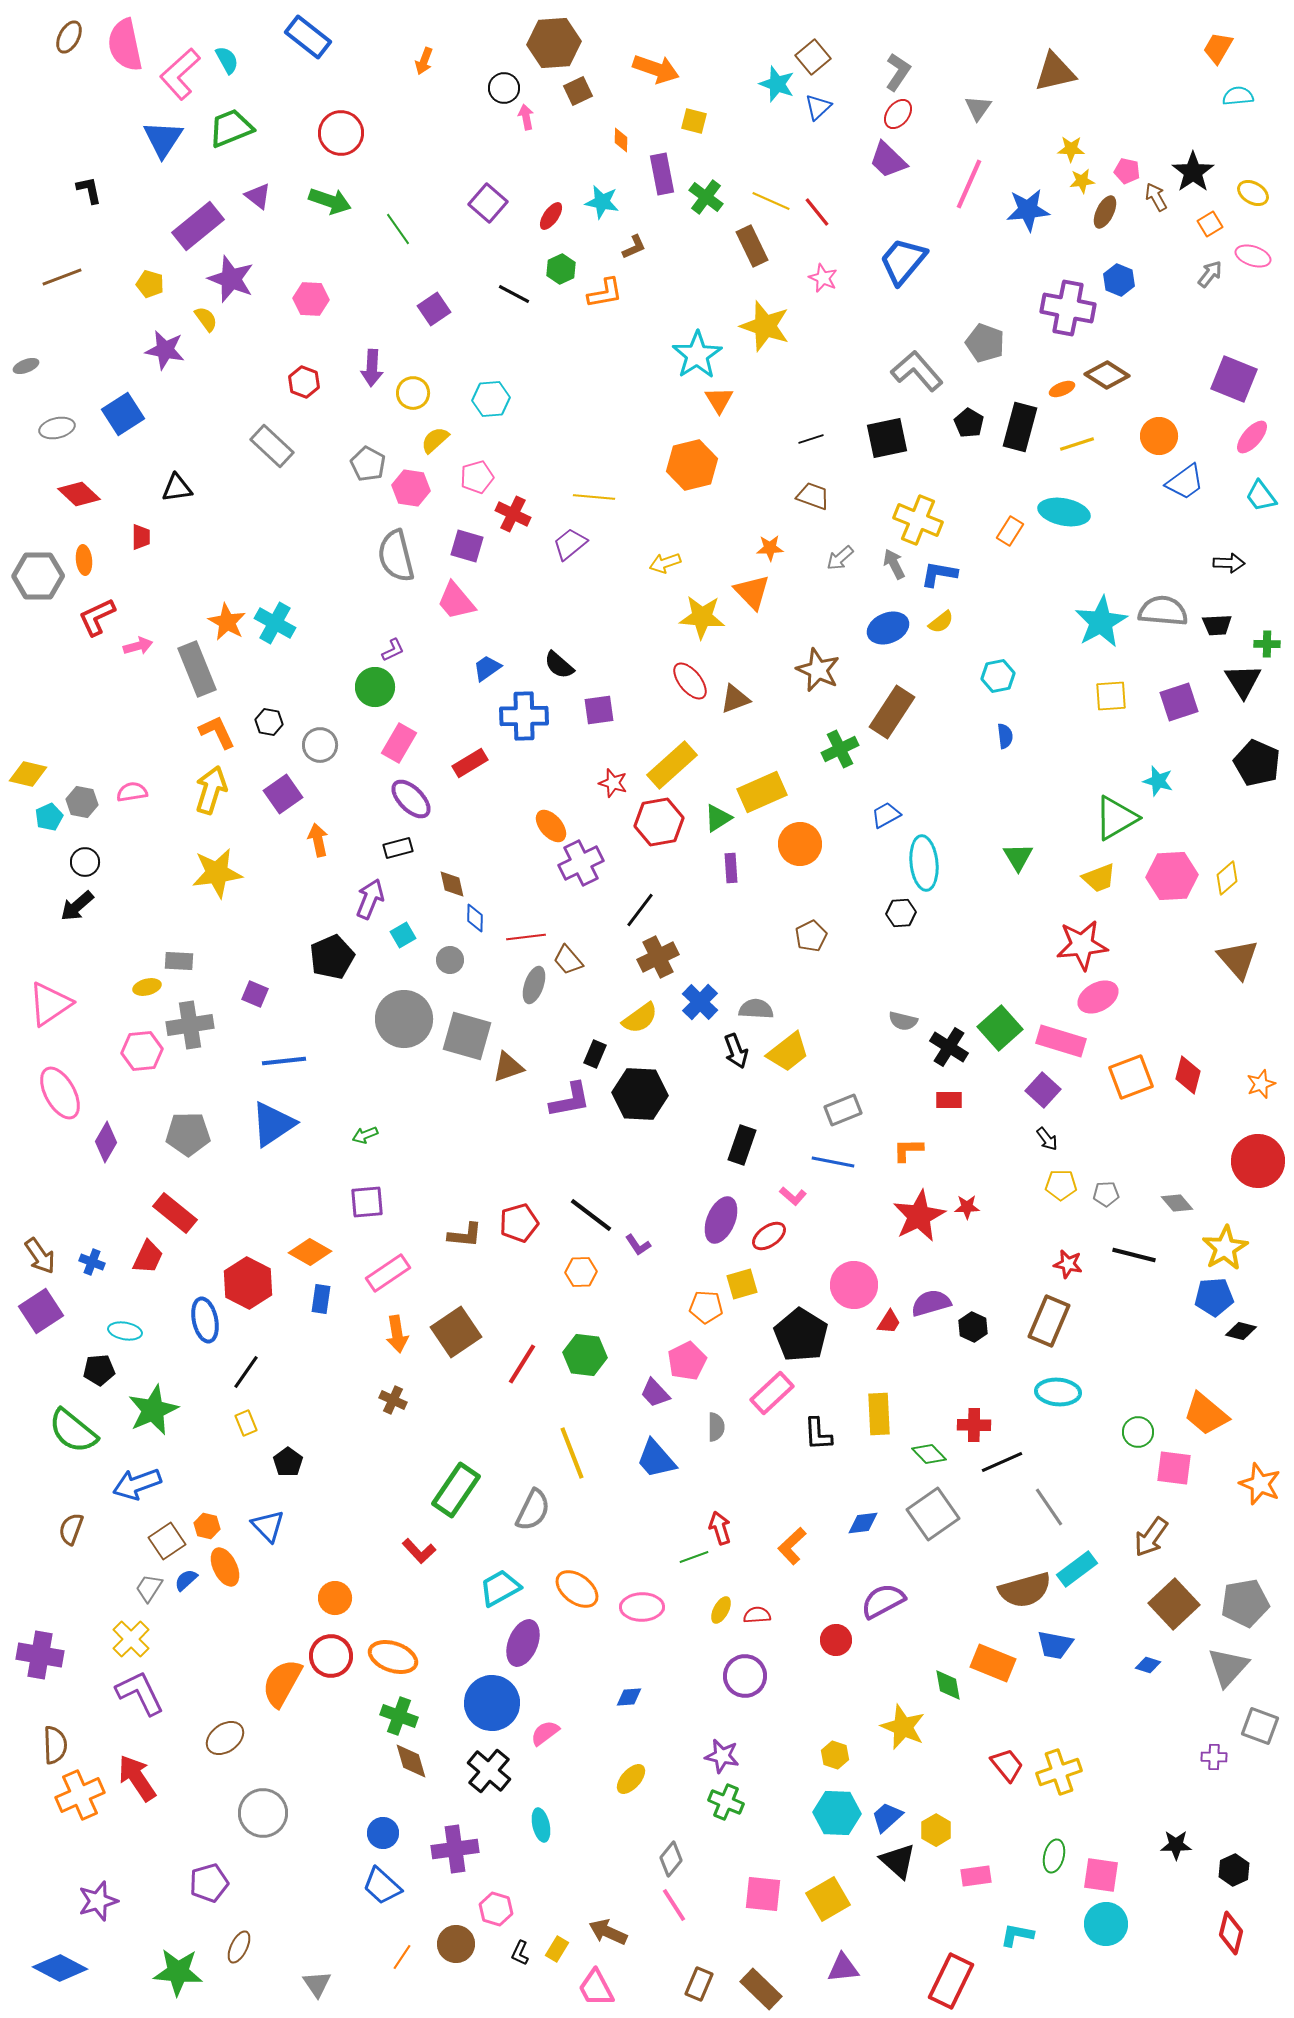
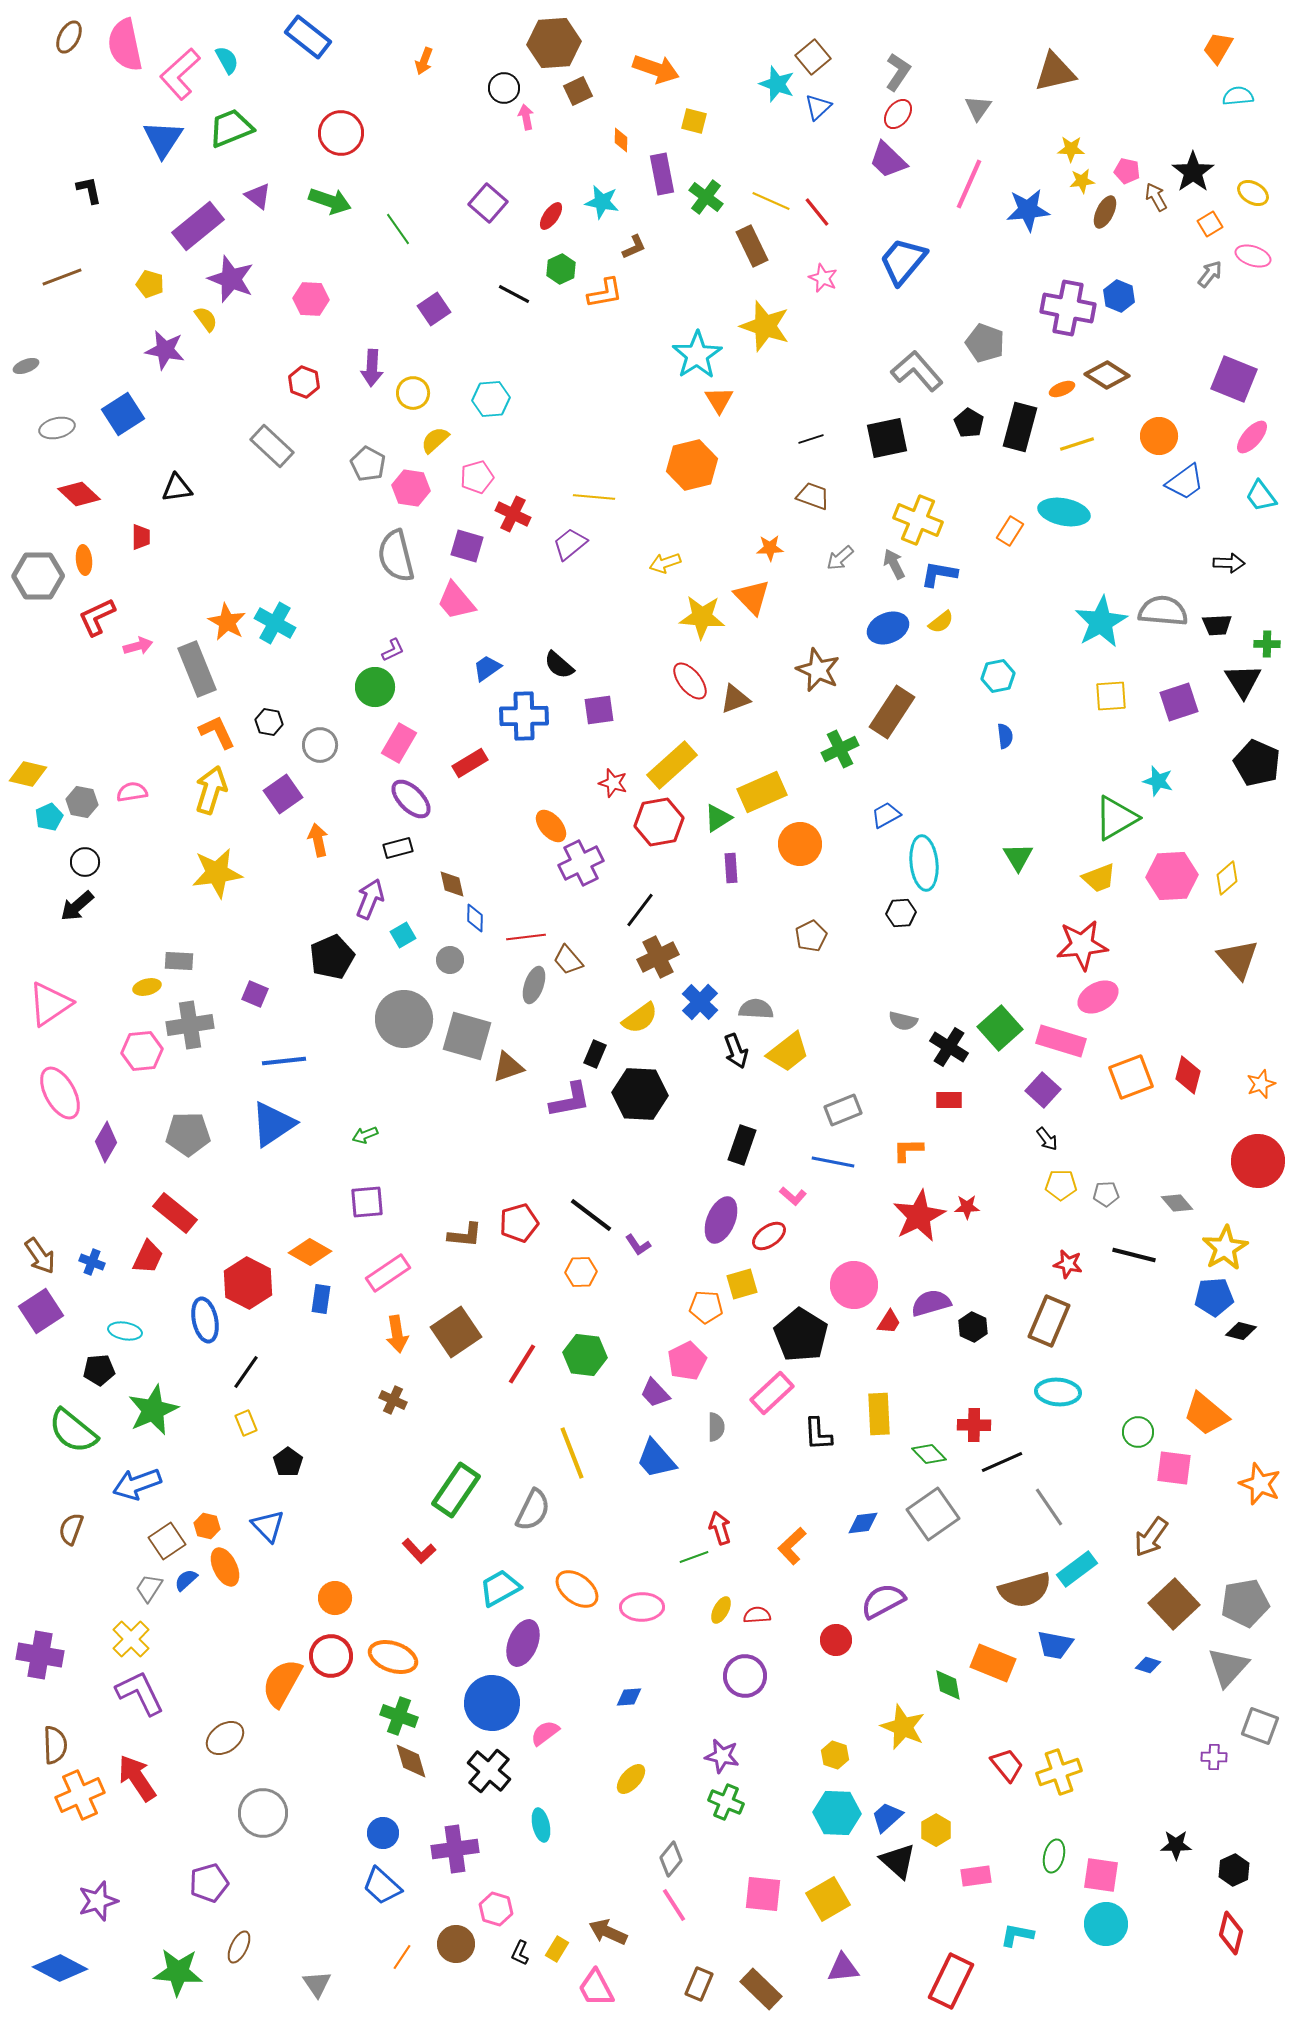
blue hexagon at (1119, 280): moved 16 px down
orange triangle at (752, 592): moved 5 px down
